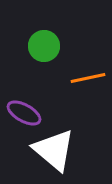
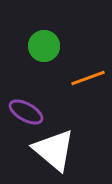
orange line: rotated 8 degrees counterclockwise
purple ellipse: moved 2 px right, 1 px up
